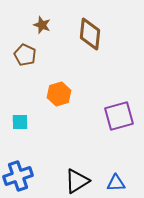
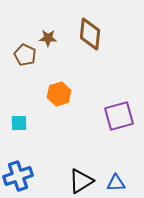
brown star: moved 6 px right, 13 px down; rotated 18 degrees counterclockwise
cyan square: moved 1 px left, 1 px down
black triangle: moved 4 px right
